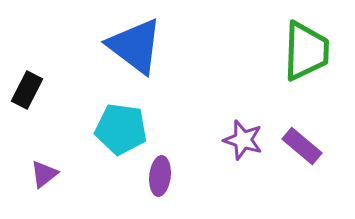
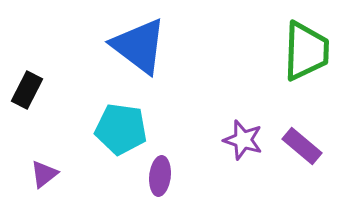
blue triangle: moved 4 px right
